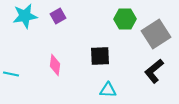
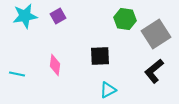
green hexagon: rotated 10 degrees clockwise
cyan line: moved 6 px right
cyan triangle: rotated 30 degrees counterclockwise
